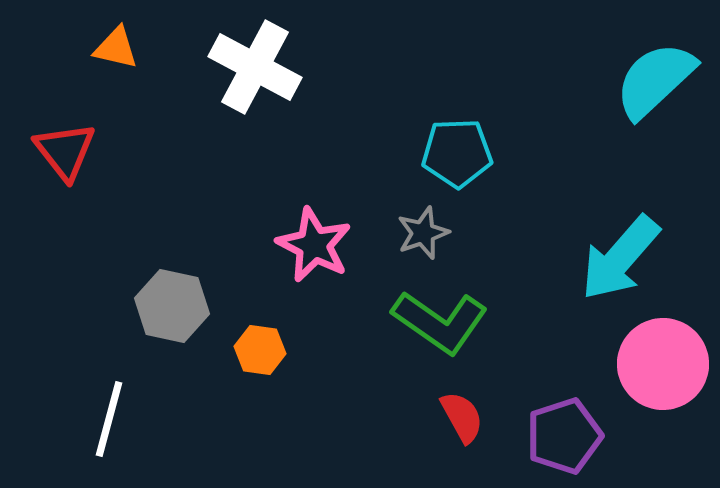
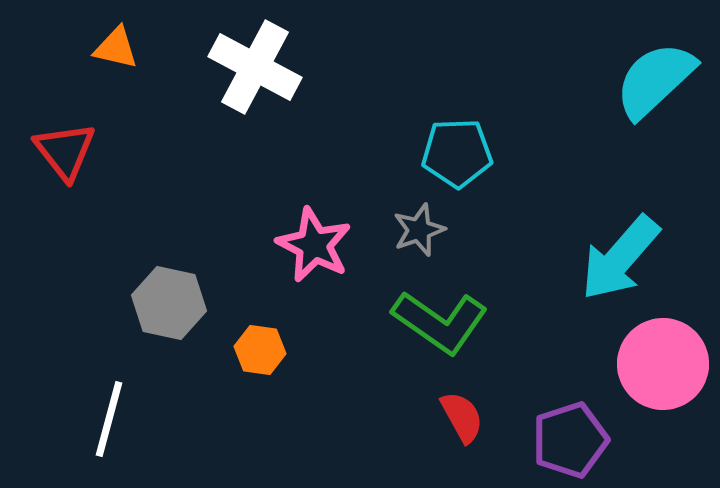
gray star: moved 4 px left, 3 px up
gray hexagon: moved 3 px left, 3 px up
purple pentagon: moved 6 px right, 4 px down
